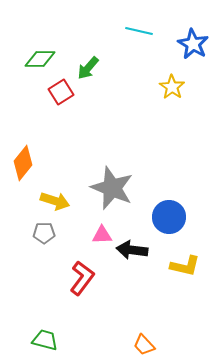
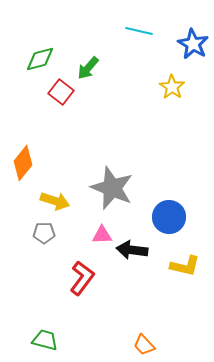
green diamond: rotated 16 degrees counterclockwise
red square: rotated 20 degrees counterclockwise
